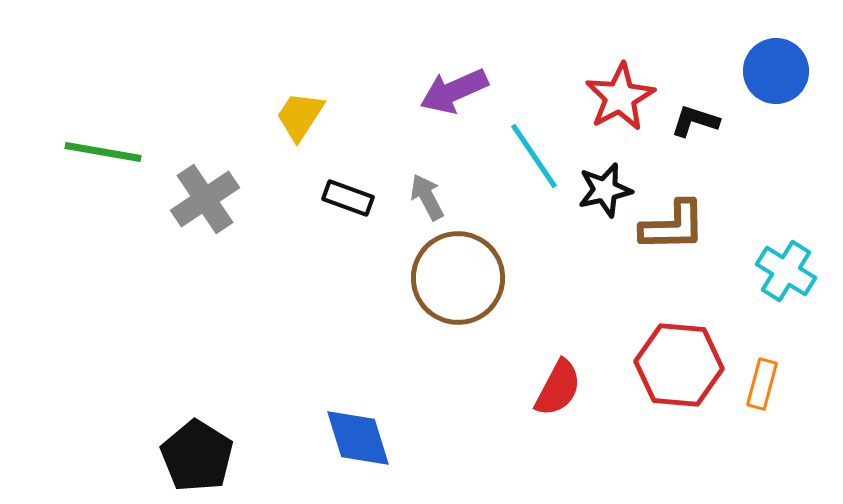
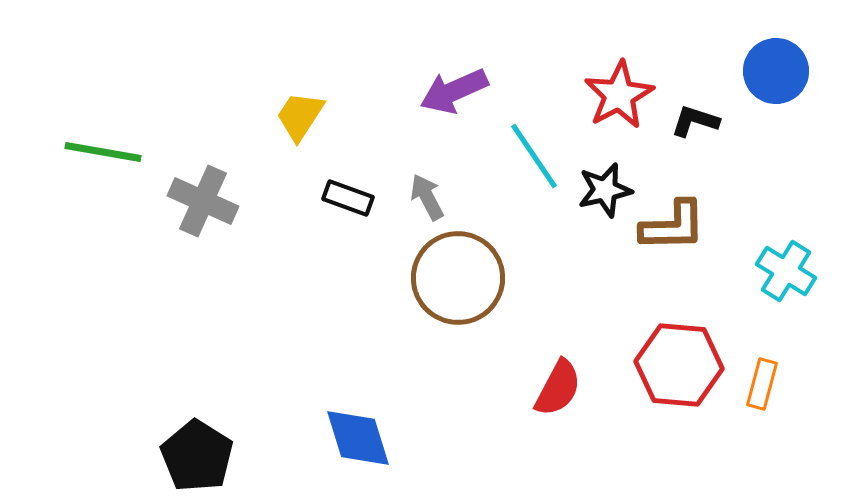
red star: moved 1 px left, 2 px up
gray cross: moved 2 px left, 2 px down; rotated 32 degrees counterclockwise
